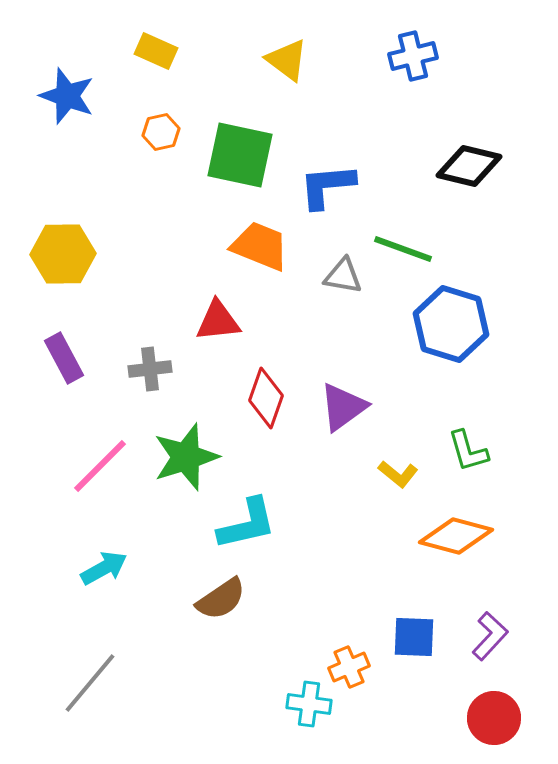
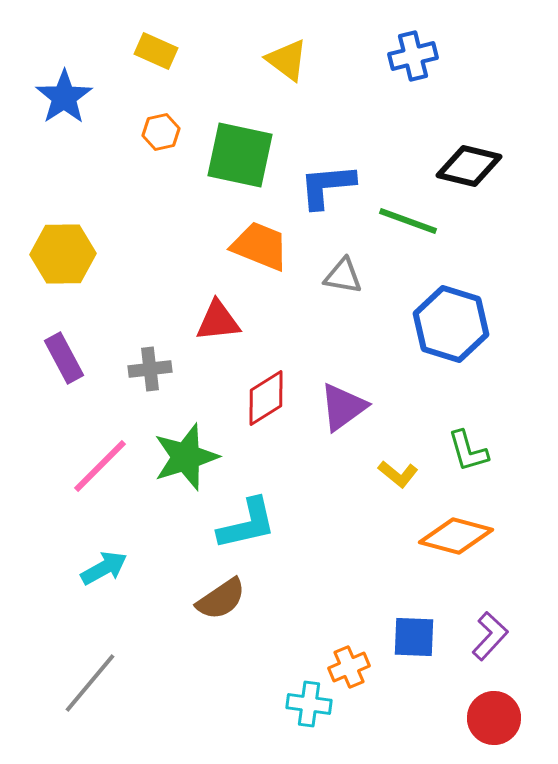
blue star: moved 3 px left, 1 px down; rotated 18 degrees clockwise
green line: moved 5 px right, 28 px up
red diamond: rotated 38 degrees clockwise
